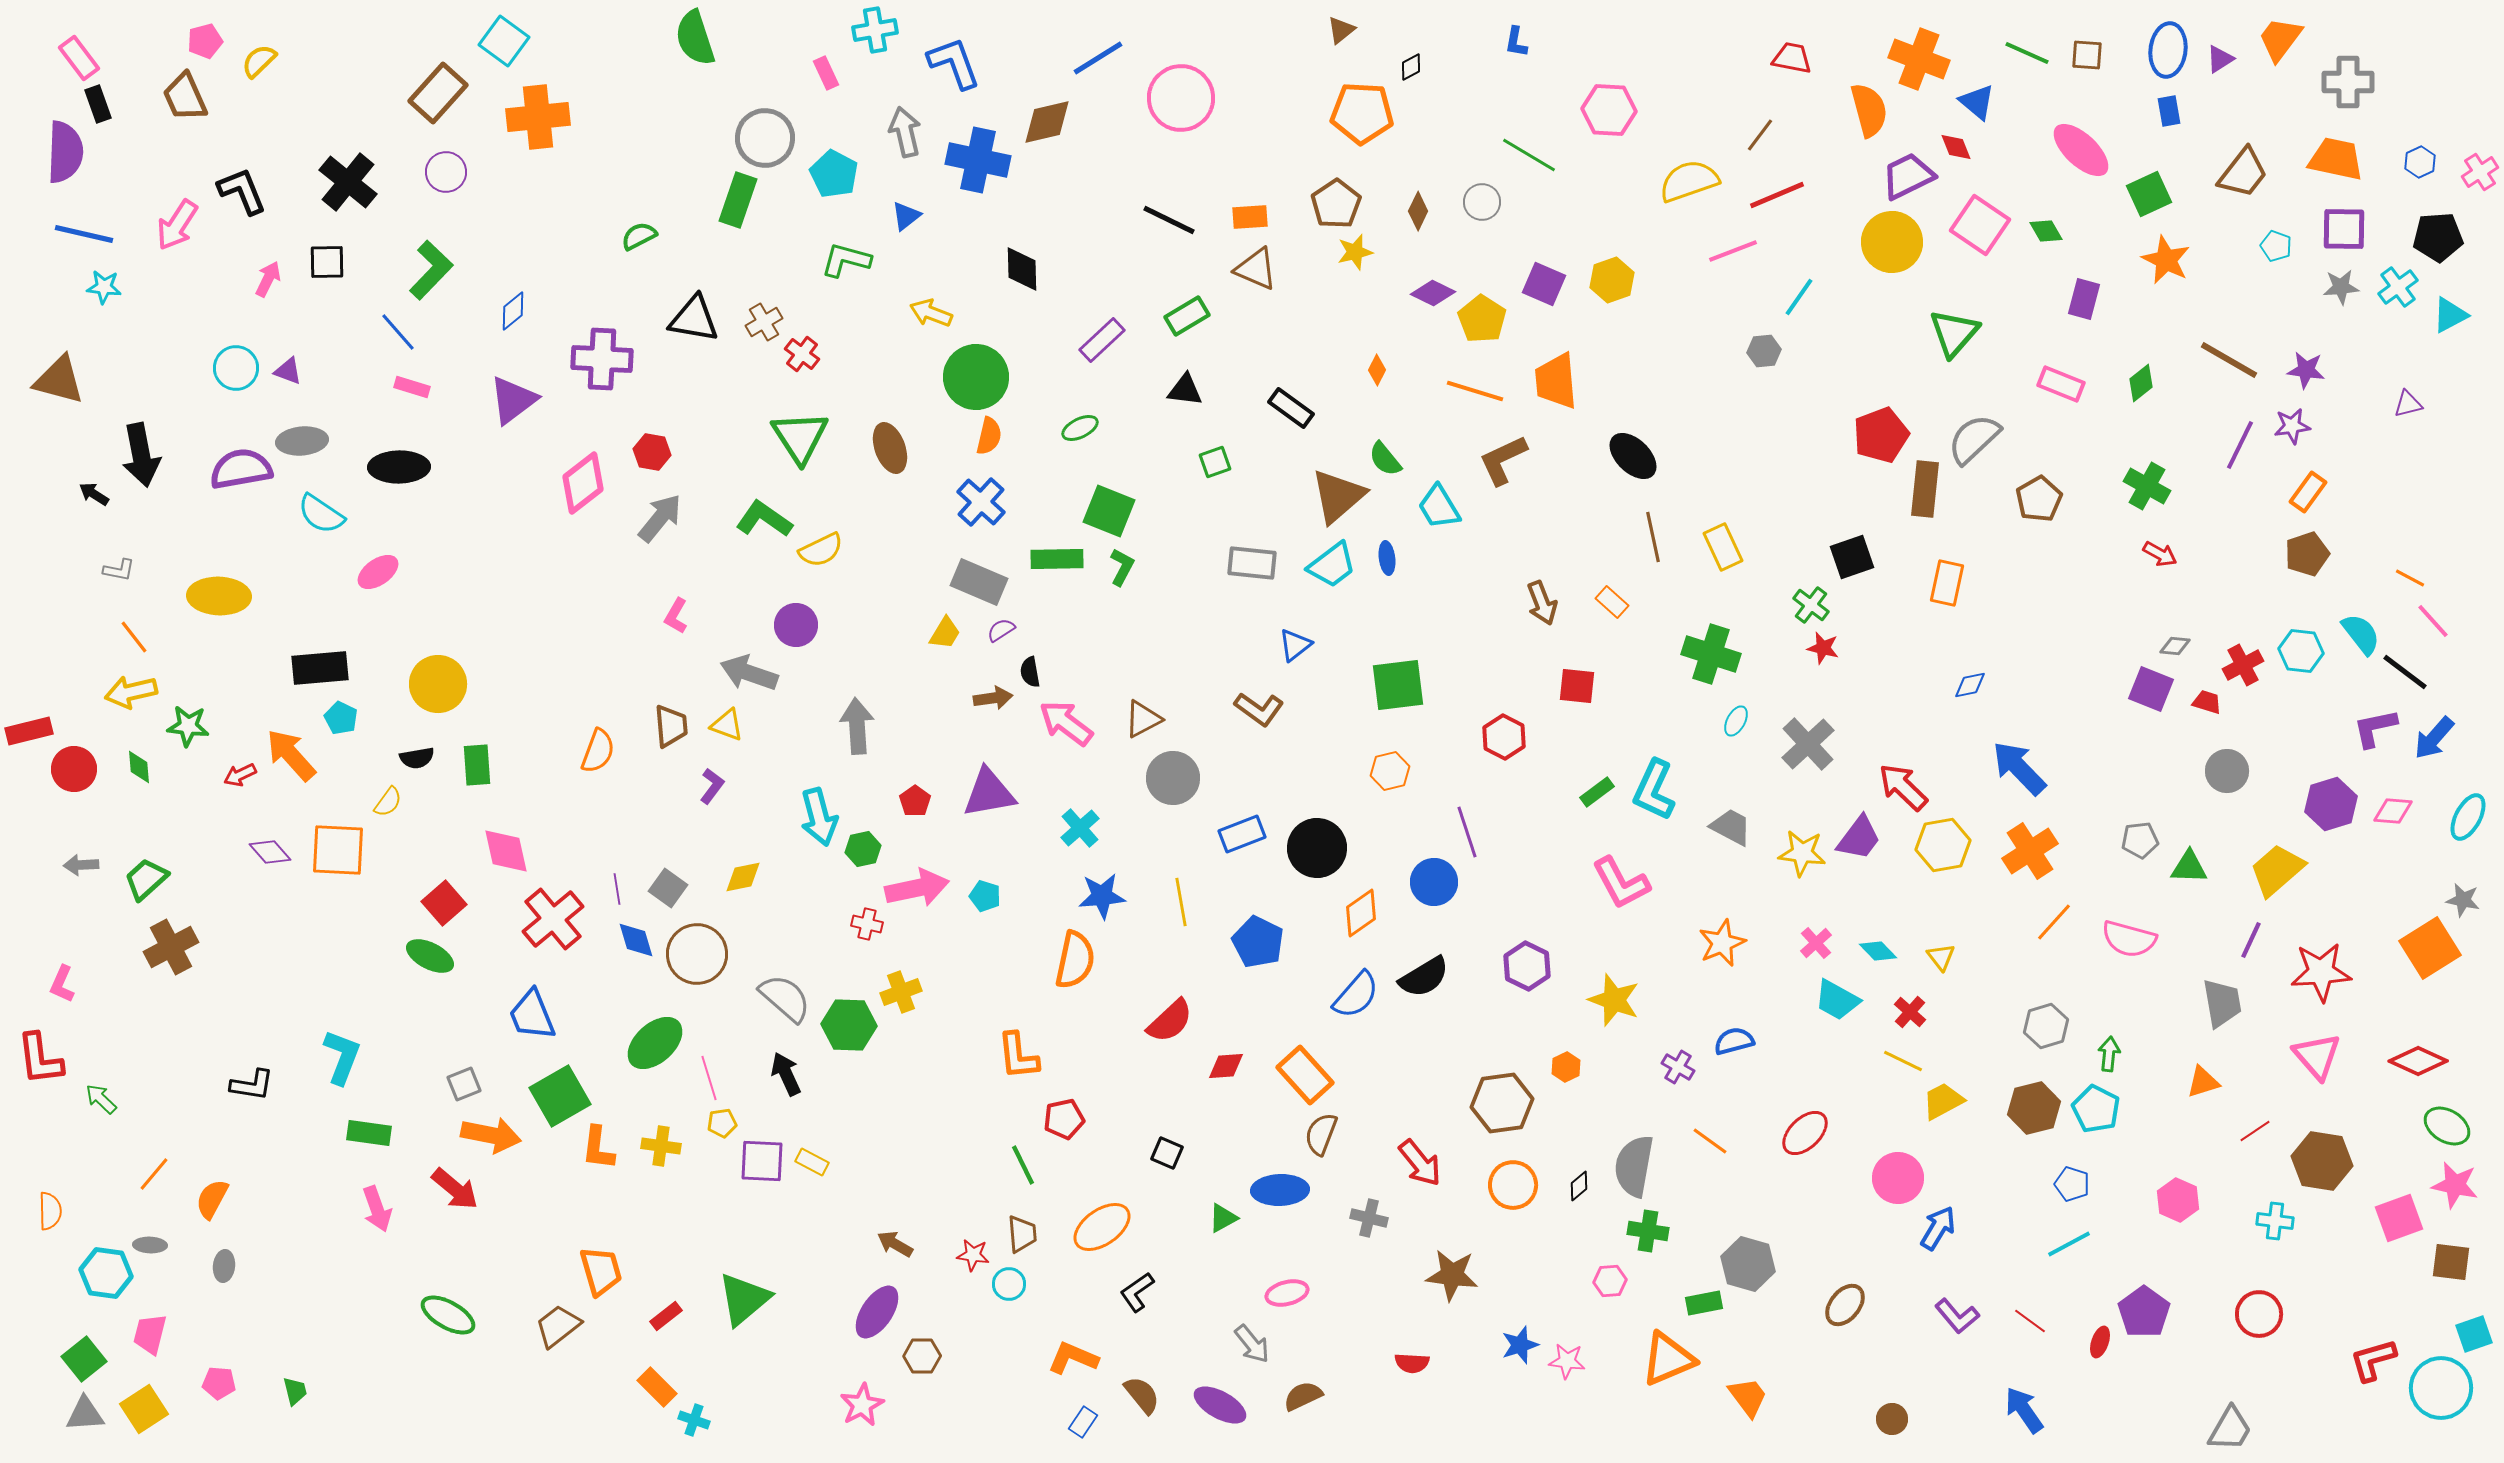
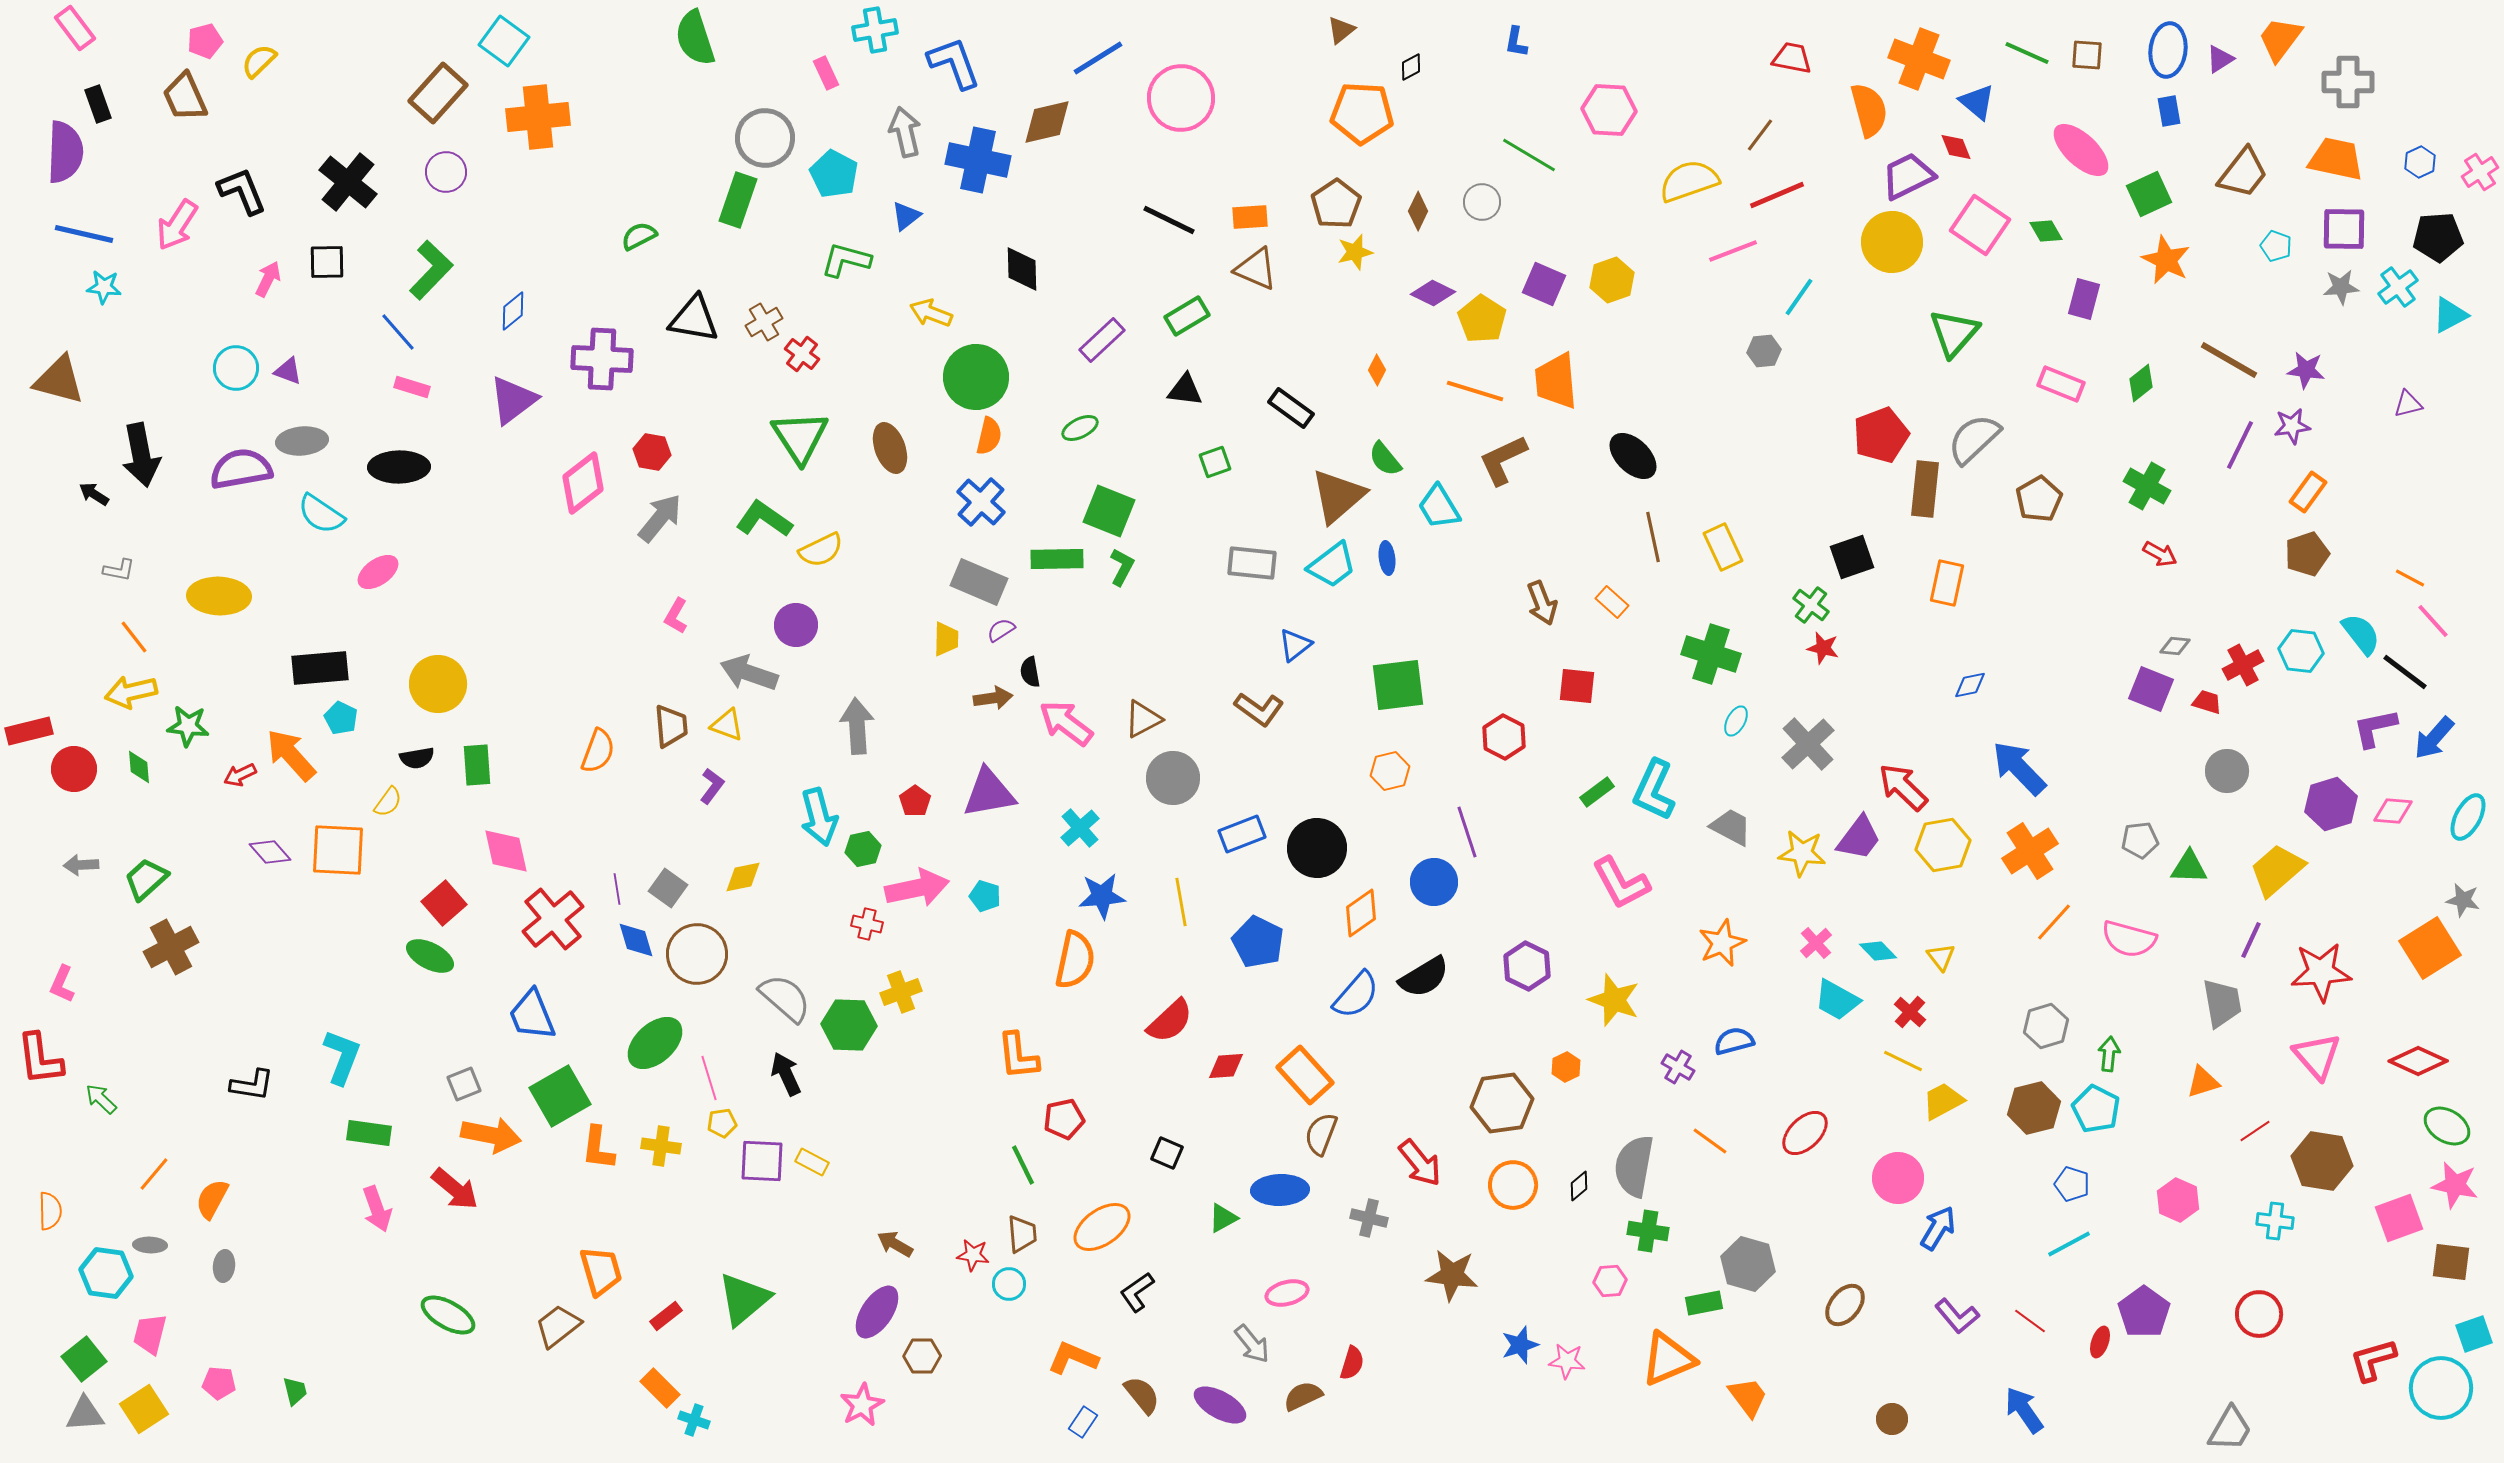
pink rectangle at (79, 58): moved 4 px left, 30 px up
yellow trapezoid at (945, 633): moved 1 px right, 6 px down; rotated 30 degrees counterclockwise
red semicircle at (1412, 1363): moved 60 px left; rotated 76 degrees counterclockwise
orange rectangle at (657, 1387): moved 3 px right, 1 px down
